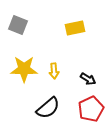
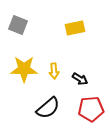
black arrow: moved 8 px left
red pentagon: rotated 20 degrees clockwise
